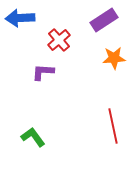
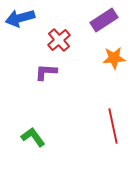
blue arrow: rotated 12 degrees counterclockwise
purple L-shape: moved 3 px right
